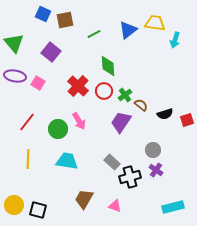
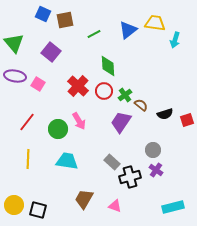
pink square: moved 1 px down
